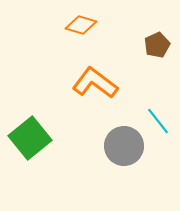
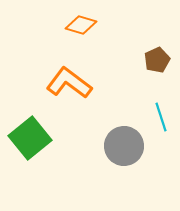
brown pentagon: moved 15 px down
orange L-shape: moved 26 px left
cyan line: moved 3 px right, 4 px up; rotated 20 degrees clockwise
